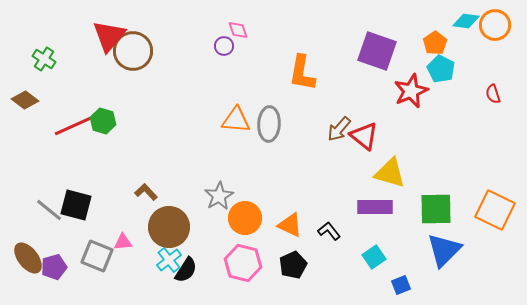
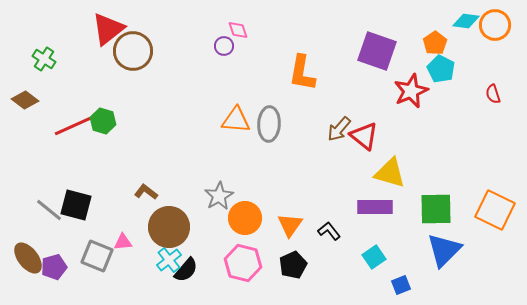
red triangle at (109, 36): moved 1 px left, 7 px up; rotated 12 degrees clockwise
brown L-shape at (146, 192): rotated 10 degrees counterclockwise
orange triangle at (290, 225): rotated 40 degrees clockwise
black semicircle at (186, 270): rotated 8 degrees clockwise
